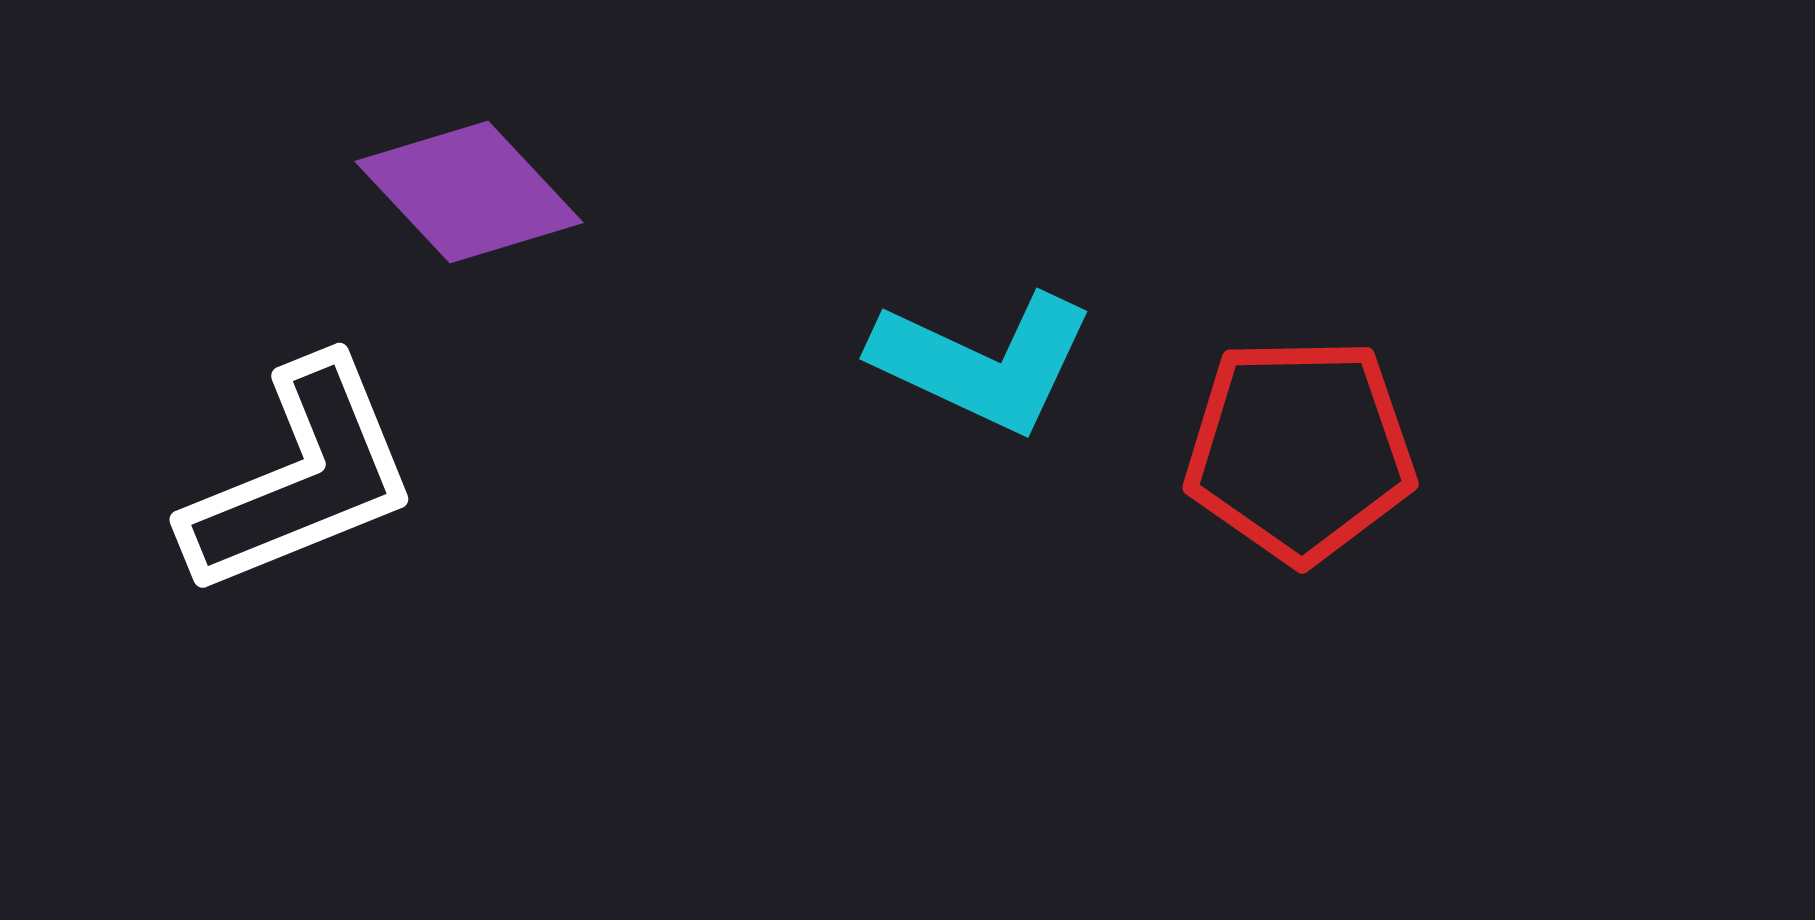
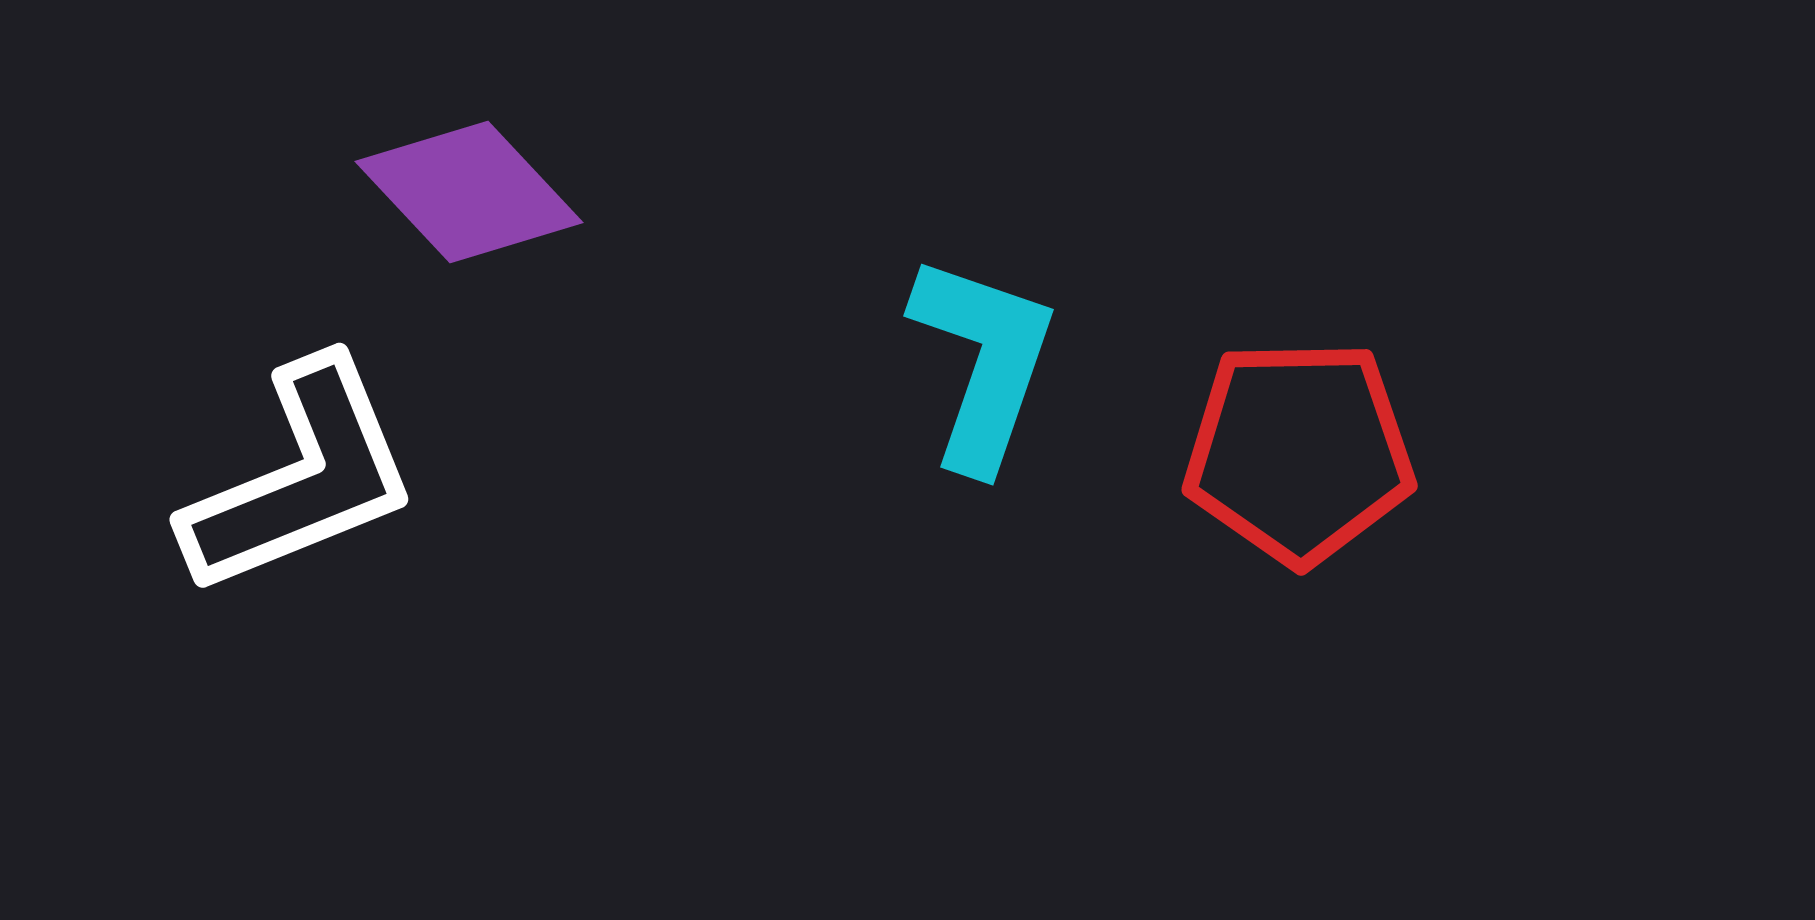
cyan L-shape: rotated 96 degrees counterclockwise
red pentagon: moved 1 px left, 2 px down
